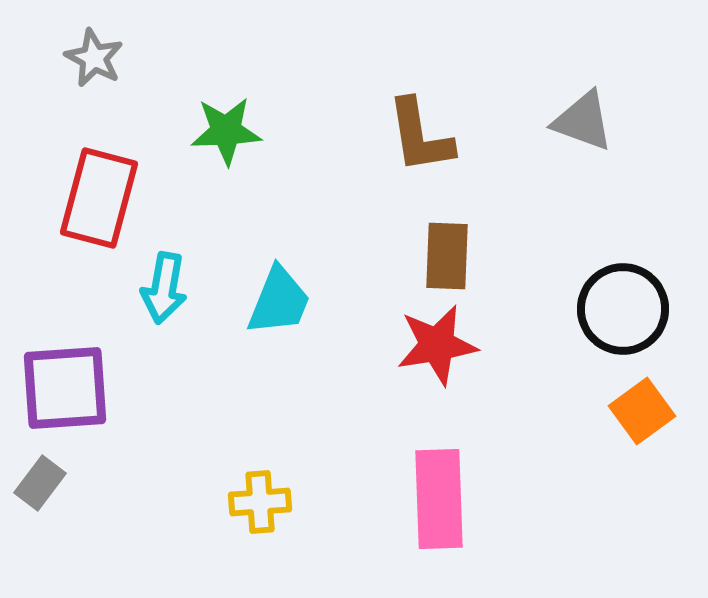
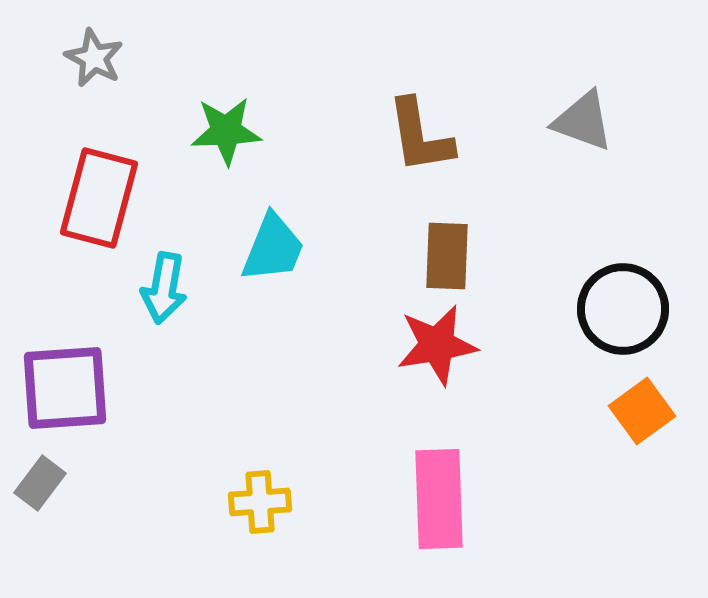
cyan trapezoid: moved 6 px left, 53 px up
